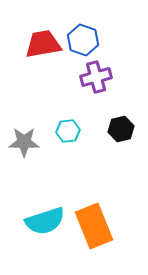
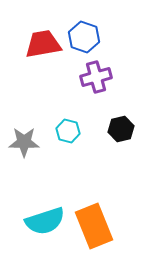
blue hexagon: moved 1 px right, 3 px up
cyan hexagon: rotated 20 degrees clockwise
